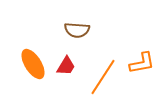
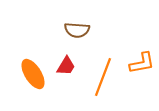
orange ellipse: moved 10 px down
orange line: rotated 12 degrees counterclockwise
